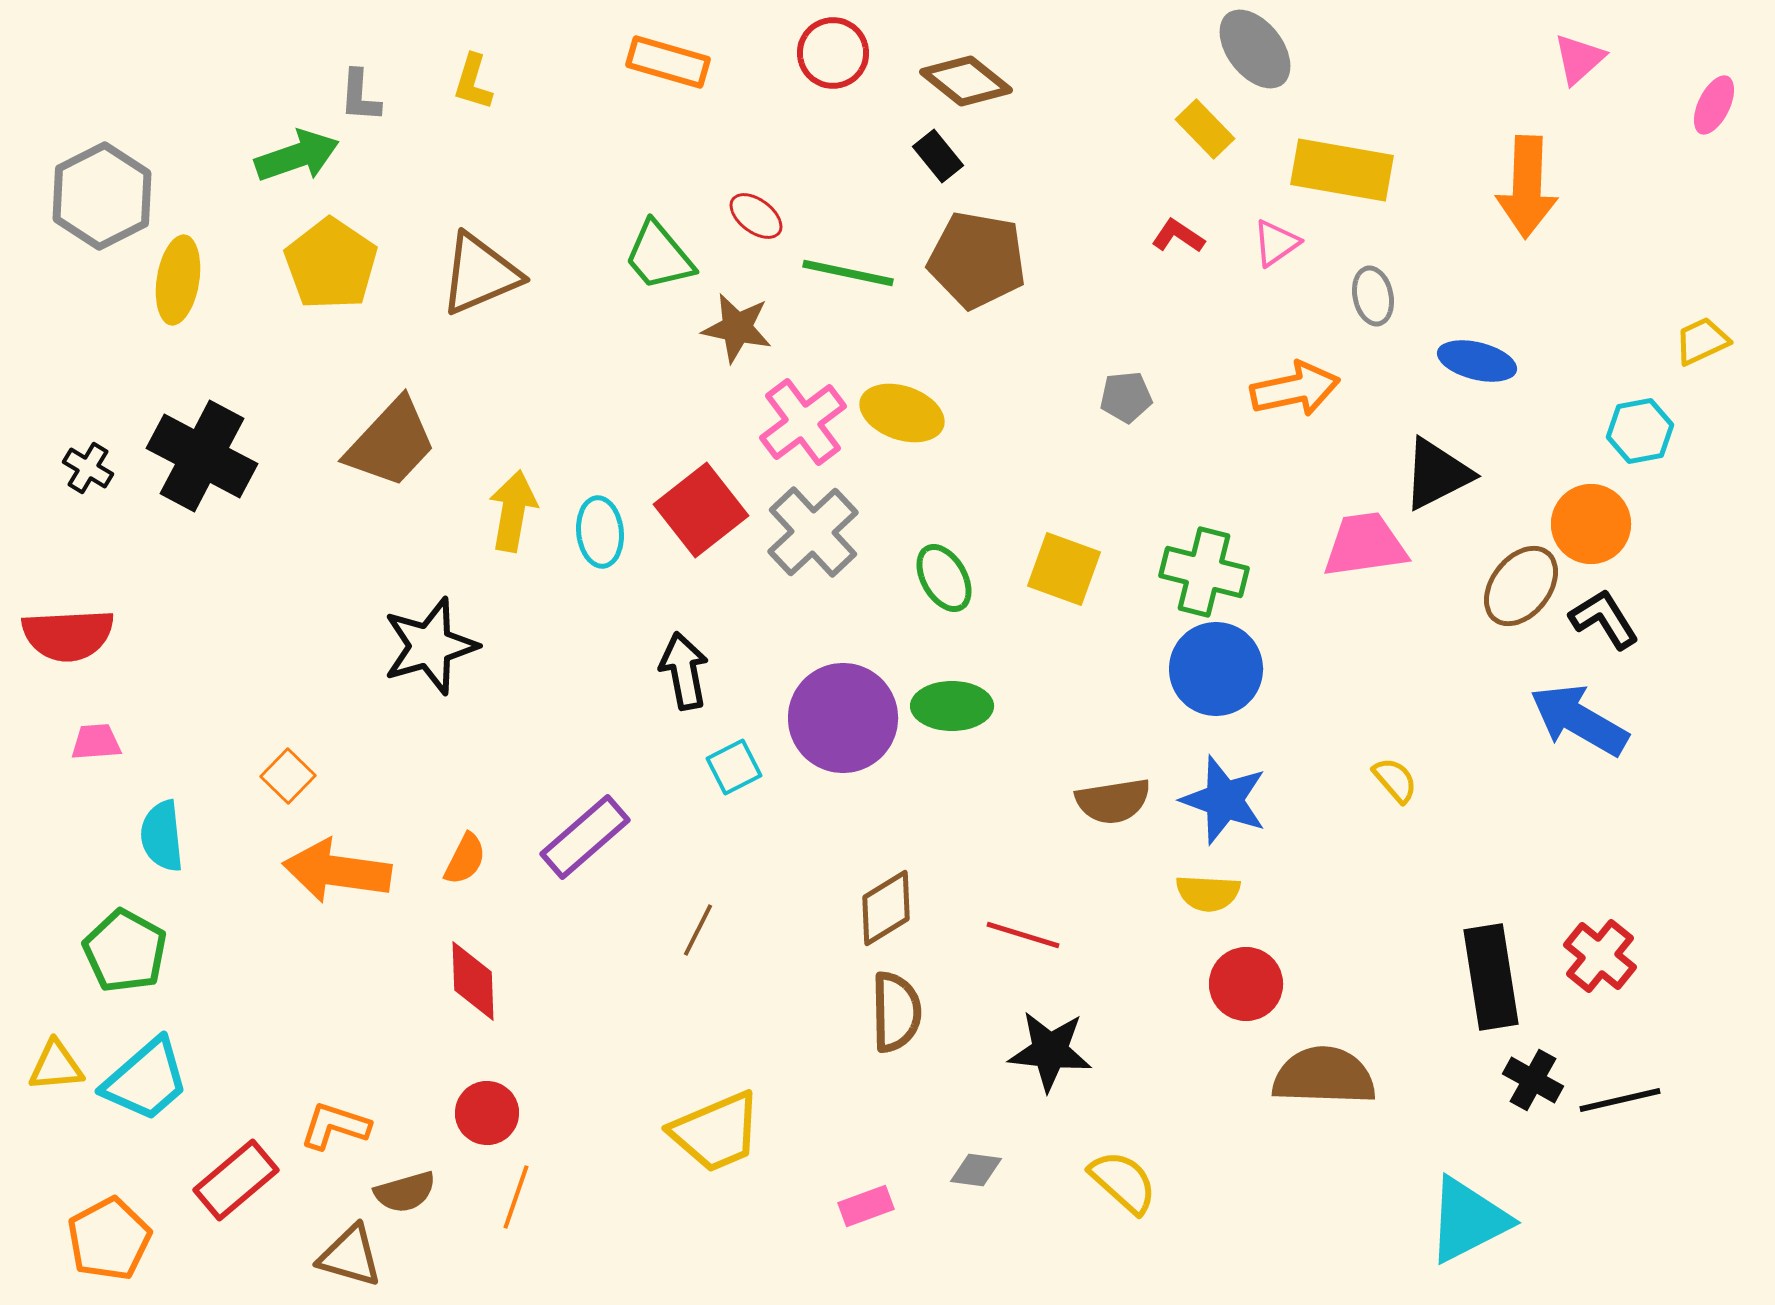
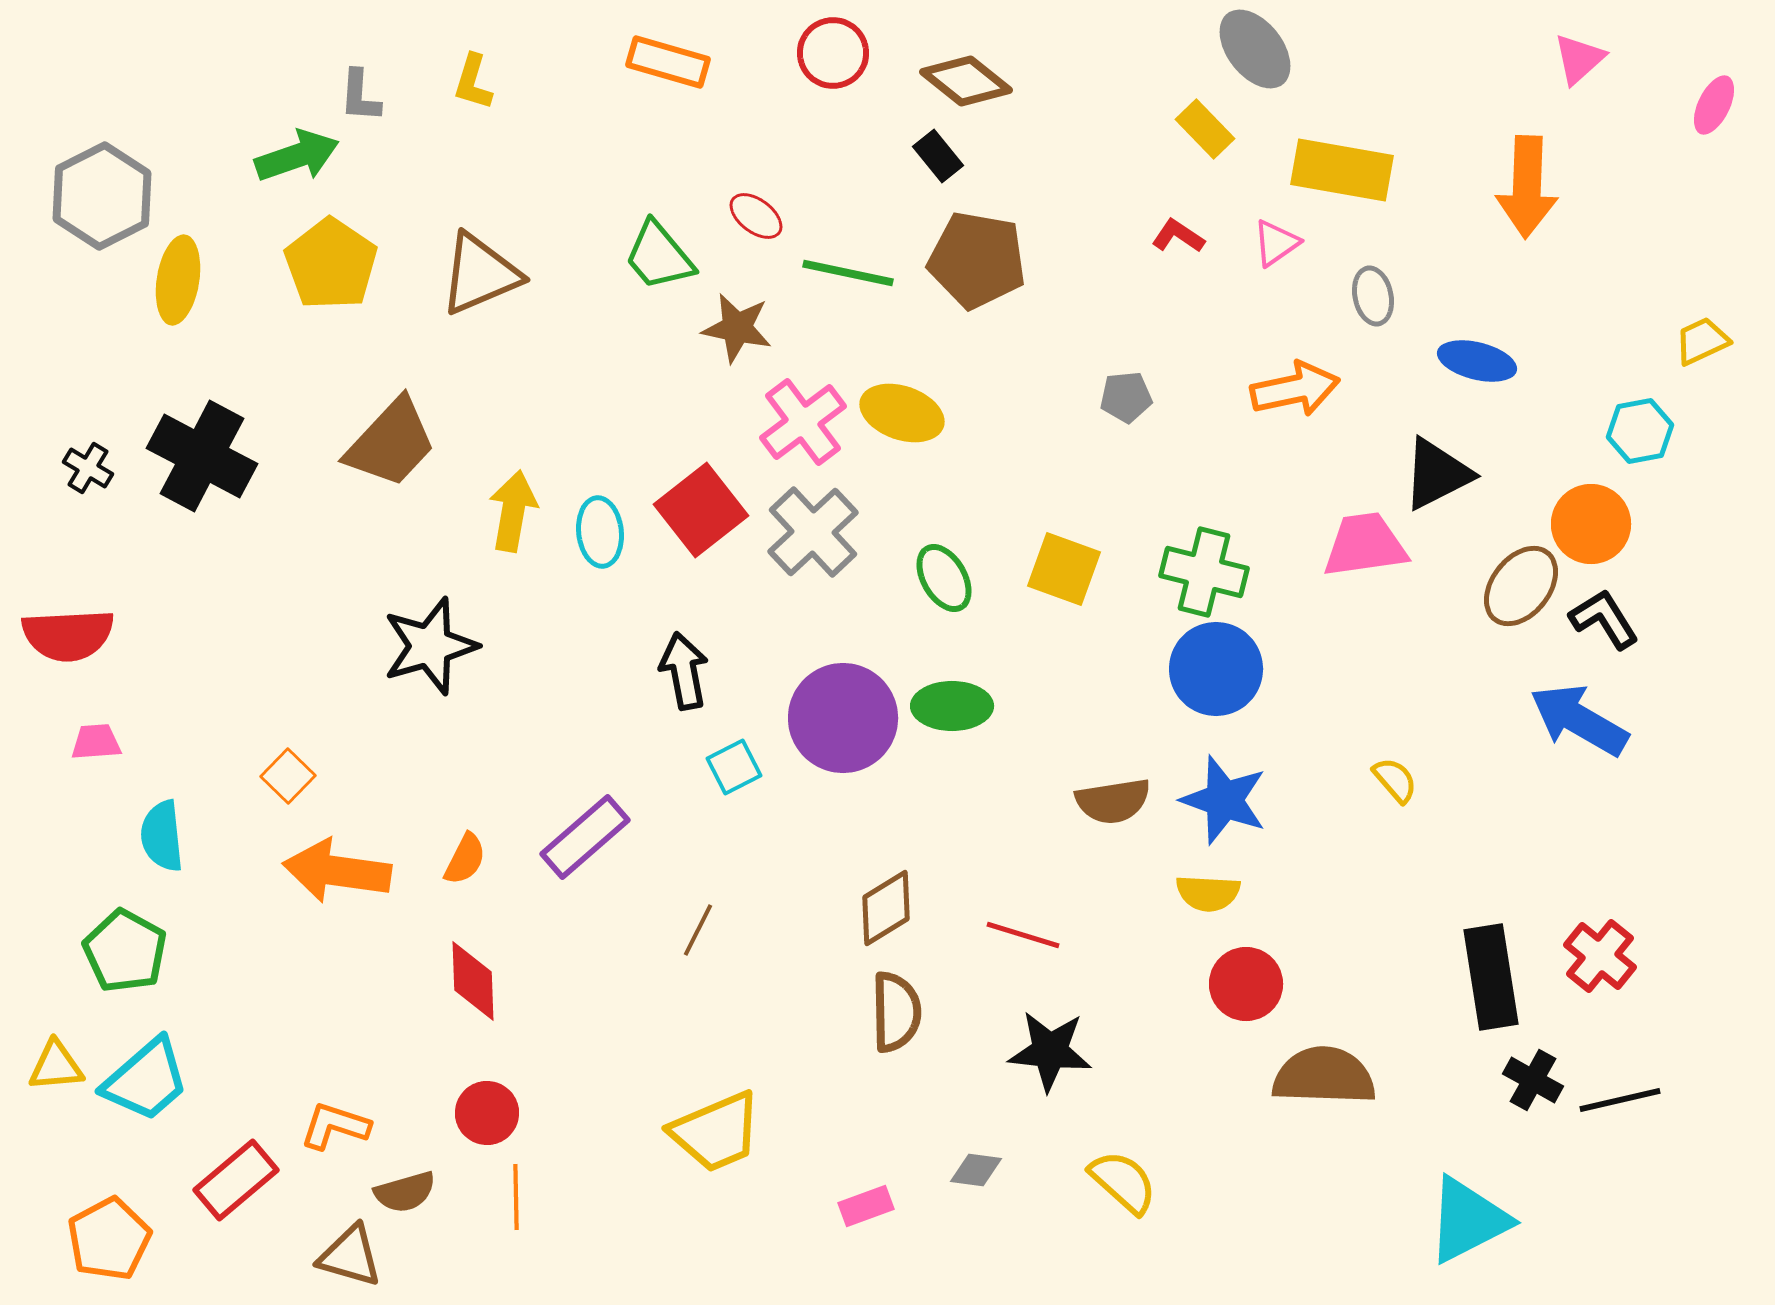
orange line at (516, 1197): rotated 20 degrees counterclockwise
